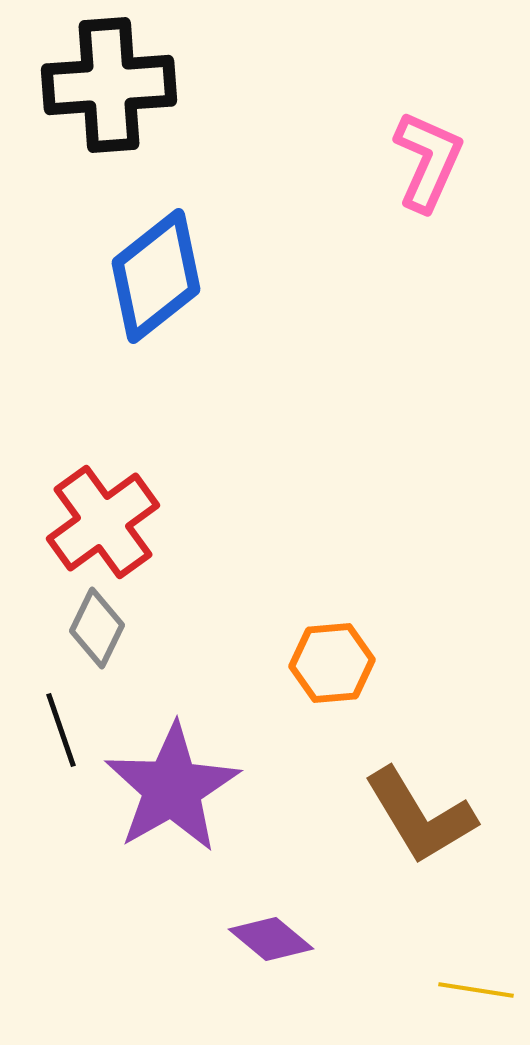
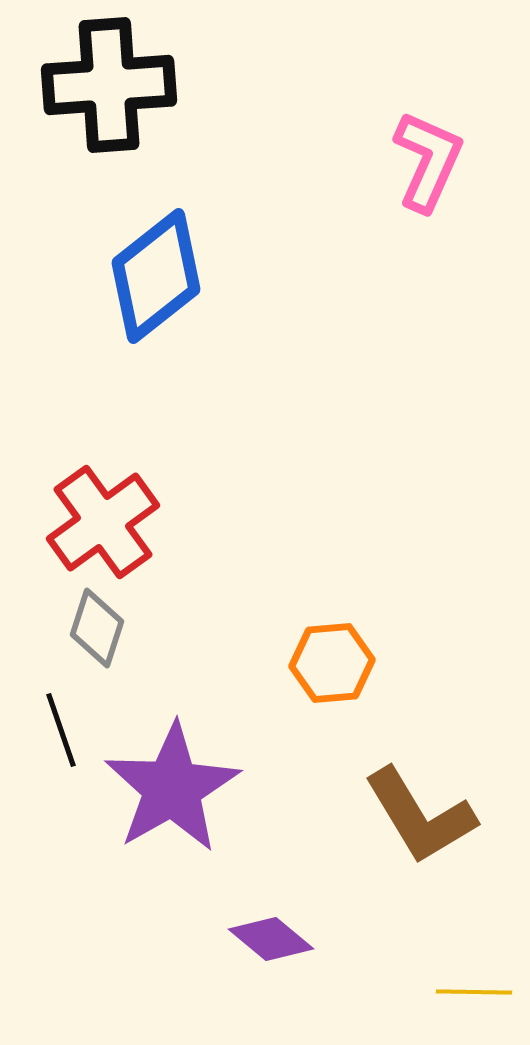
gray diamond: rotated 8 degrees counterclockwise
yellow line: moved 2 px left, 2 px down; rotated 8 degrees counterclockwise
